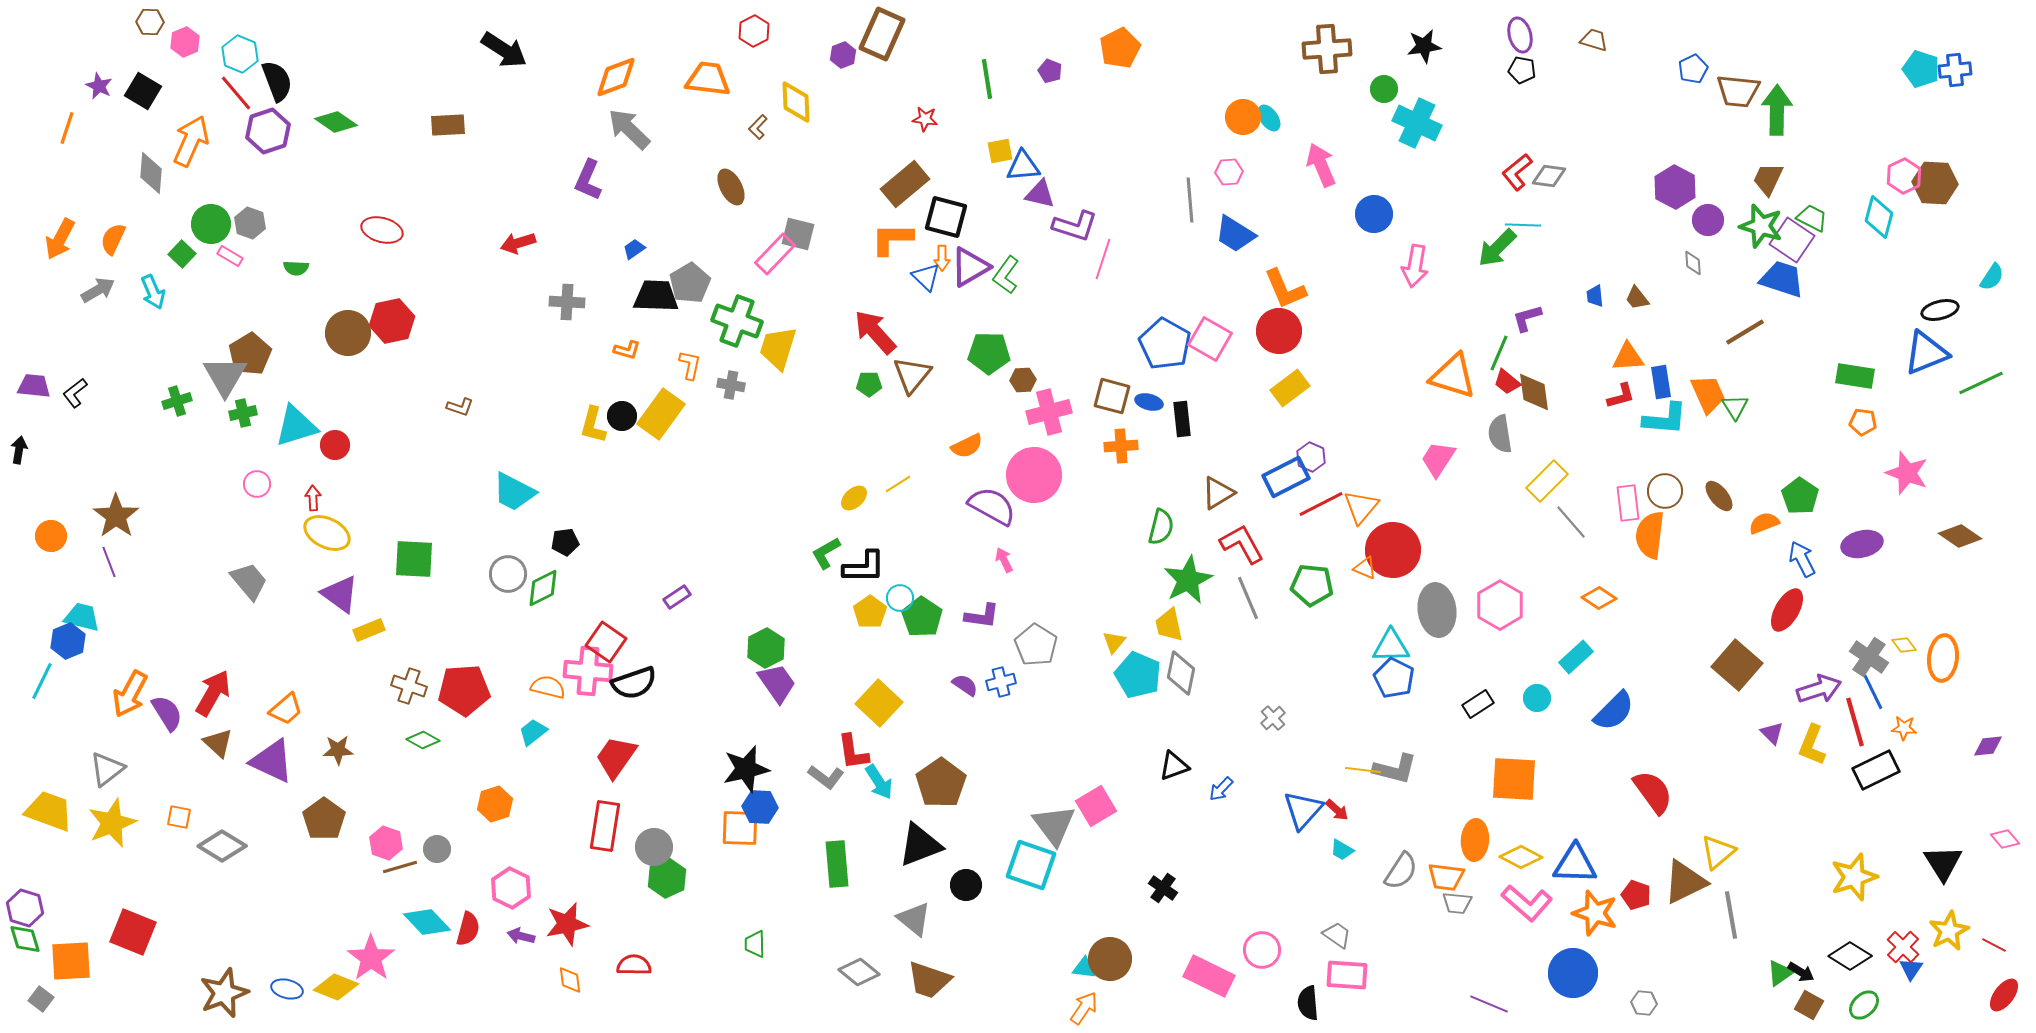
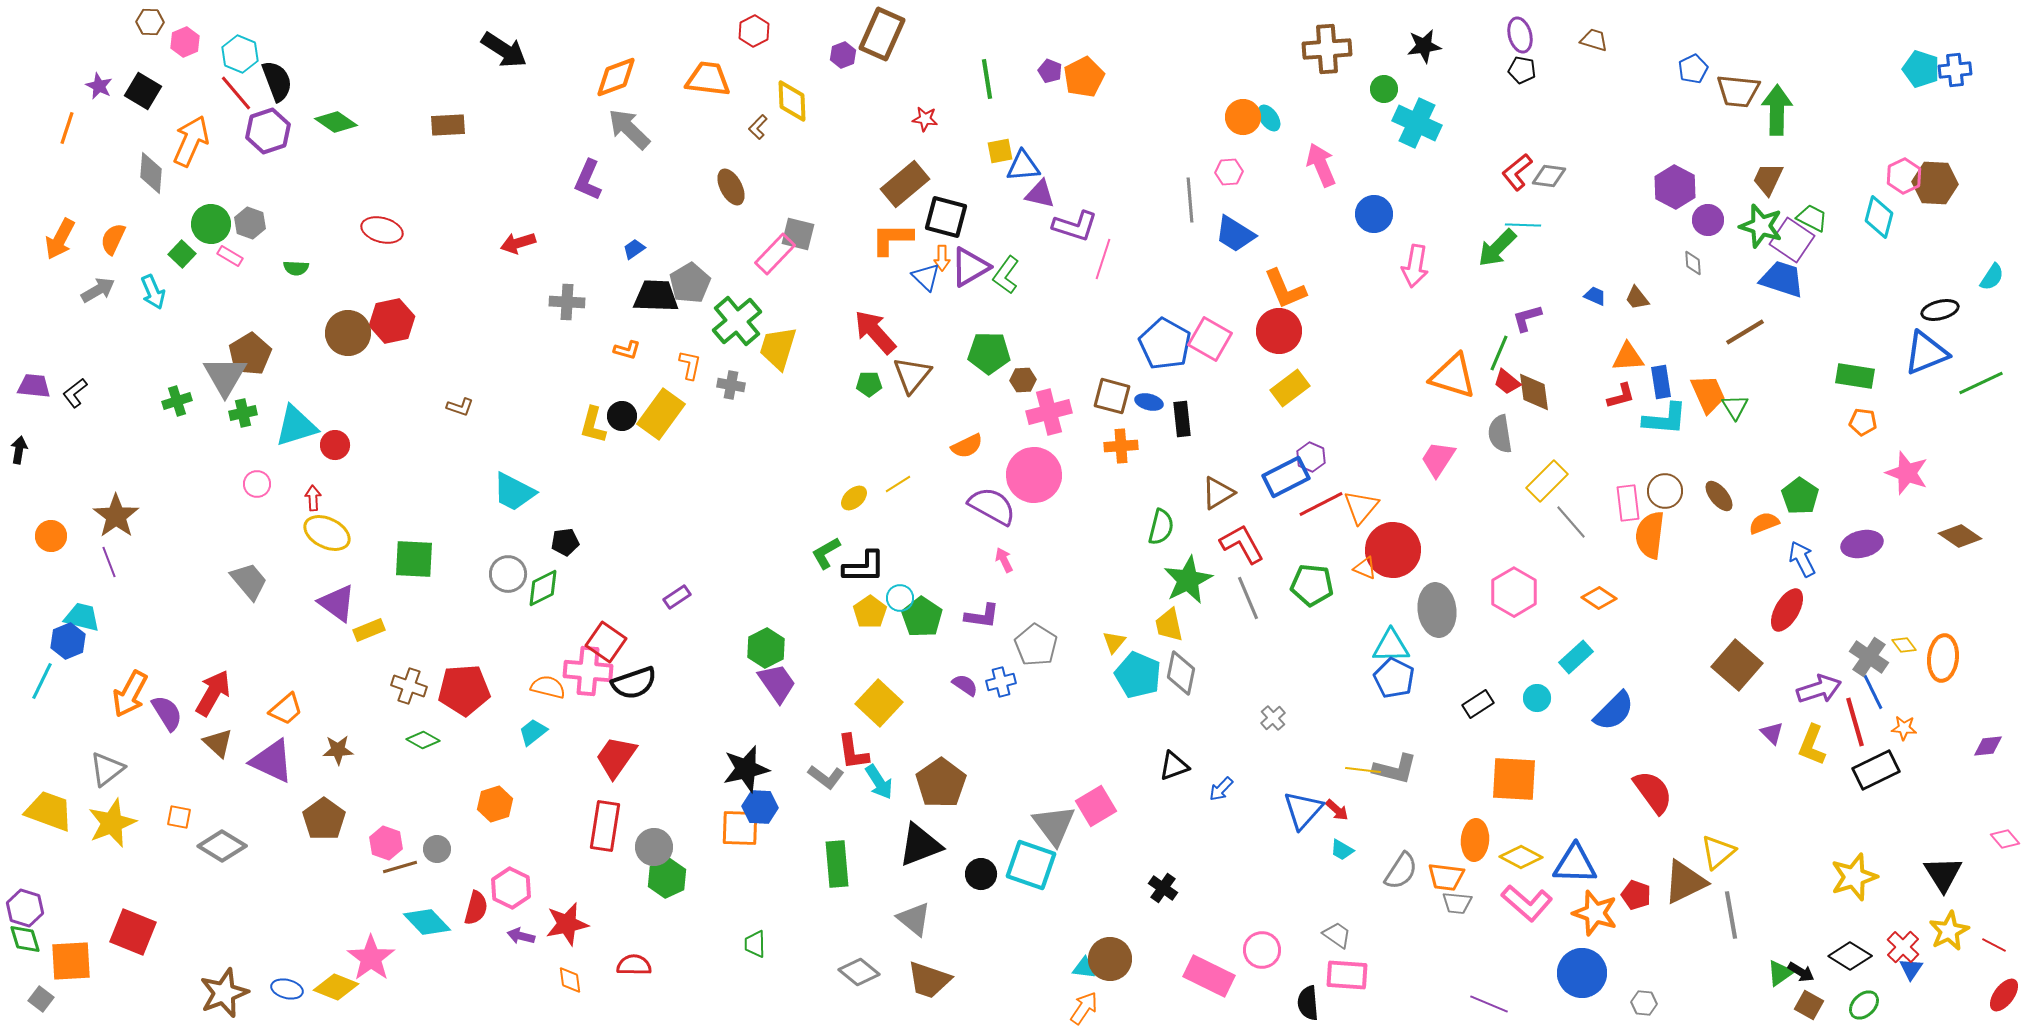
orange pentagon at (1120, 48): moved 36 px left, 29 px down
yellow diamond at (796, 102): moved 4 px left, 1 px up
blue trapezoid at (1595, 296): rotated 120 degrees clockwise
green cross at (737, 321): rotated 30 degrees clockwise
purple triangle at (340, 594): moved 3 px left, 9 px down
pink hexagon at (1500, 605): moved 14 px right, 13 px up
black triangle at (1943, 863): moved 11 px down
black circle at (966, 885): moved 15 px right, 11 px up
red semicircle at (468, 929): moved 8 px right, 21 px up
blue circle at (1573, 973): moved 9 px right
